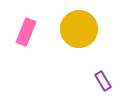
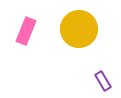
pink rectangle: moved 1 px up
